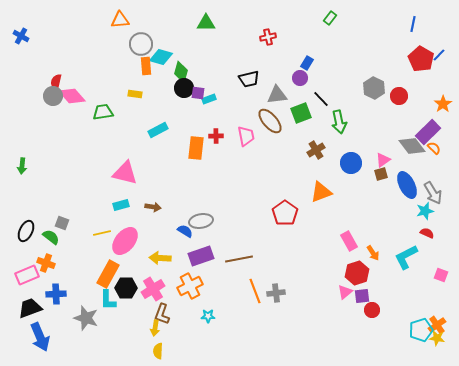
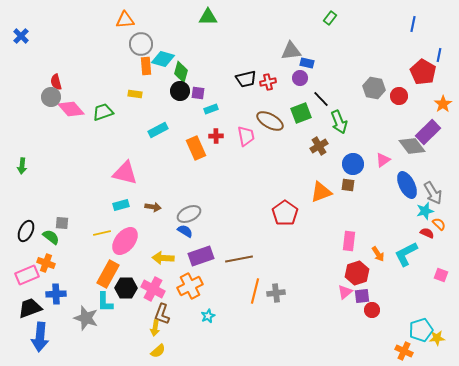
orange triangle at (120, 20): moved 5 px right
green triangle at (206, 23): moved 2 px right, 6 px up
blue cross at (21, 36): rotated 14 degrees clockwise
red cross at (268, 37): moved 45 px down
blue line at (439, 55): rotated 32 degrees counterclockwise
cyan diamond at (161, 57): moved 2 px right, 2 px down
red pentagon at (421, 59): moved 2 px right, 13 px down
blue rectangle at (307, 63): rotated 72 degrees clockwise
black trapezoid at (249, 79): moved 3 px left
red semicircle at (56, 82): rotated 28 degrees counterclockwise
black circle at (184, 88): moved 4 px left, 3 px down
gray hexagon at (374, 88): rotated 15 degrees counterclockwise
gray triangle at (277, 95): moved 14 px right, 44 px up
gray circle at (53, 96): moved 2 px left, 1 px down
pink diamond at (72, 96): moved 1 px left, 13 px down
cyan rectangle at (209, 99): moved 2 px right, 10 px down
green trapezoid at (103, 112): rotated 10 degrees counterclockwise
brown ellipse at (270, 121): rotated 20 degrees counterclockwise
green arrow at (339, 122): rotated 10 degrees counterclockwise
orange rectangle at (196, 148): rotated 30 degrees counterclockwise
orange semicircle at (434, 148): moved 5 px right, 76 px down
brown cross at (316, 150): moved 3 px right, 4 px up
blue circle at (351, 163): moved 2 px right, 1 px down
brown square at (381, 174): moved 33 px left, 11 px down; rotated 24 degrees clockwise
gray ellipse at (201, 221): moved 12 px left, 7 px up; rotated 15 degrees counterclockwise
gray square at (62, 223): rotated 16 degrees counterclockwise
pink rectangle at (349, 241): rotated 36 degrees clockwise
orange arrow at (373, 253): moved 5 px right, 1 px down
cyan L-shape at (406, 257): moved 3 px up
yellow arrow at (160, 258): moved 3 px right
pink cross at (153, 289): rotated 30 degrees counterclockwise
orange line at (255, 291): rotated 35 degrees clockwise
cyan L-shape at (108, 300): moved 3 px left, 2 px down
cyan star at (208, 316): rotated 24 degrees counterclockwise
orange cross at (437, 325): moved 33 px left, 26 px down; rotated 30 degrees counterclockwise
blue arrow at (40, 337): rotated 28 degrees clockwise
yellow star at (437, 338): rotated 14 degrees counterclockwise
yellow semicircle at (158, 351): rotated 133 degrees counterclockwise
